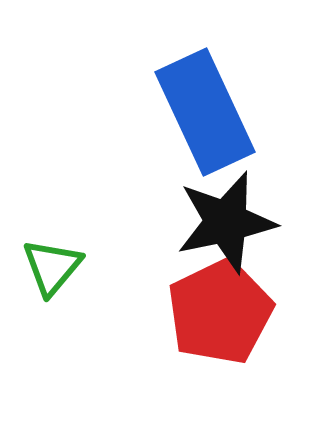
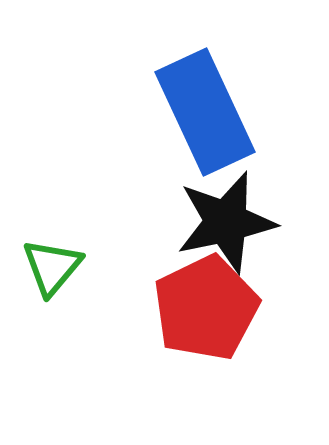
red pentagon: moved 14 px left, 4 px up
